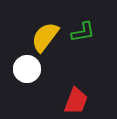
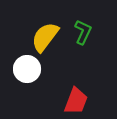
green L-shape: rotated 55 degrees counterclockwise
